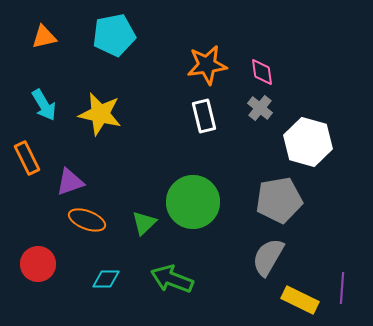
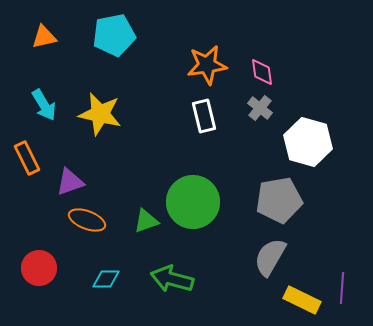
green triangle: moved 2 px right, 2 px up; rotated 24 degrees clockwise
gray semicircle: moved 2 px right
red circle: moved 1 px right, 4 px down
green arrow: rotated 6 degrees counterclockwise
yellow rectangle: moved 2 px right
